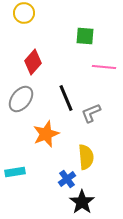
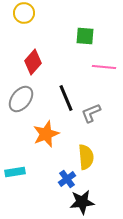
black star: rotated 30 degrees clockwise
